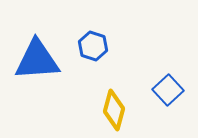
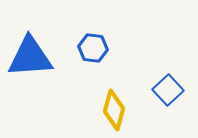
blue hexagon: moved 2 px down; rotated 12 degrees counterclockwise
blue triangle: moved 7 px left, 3 px up
